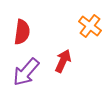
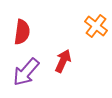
orange cross: moved 6 px right
